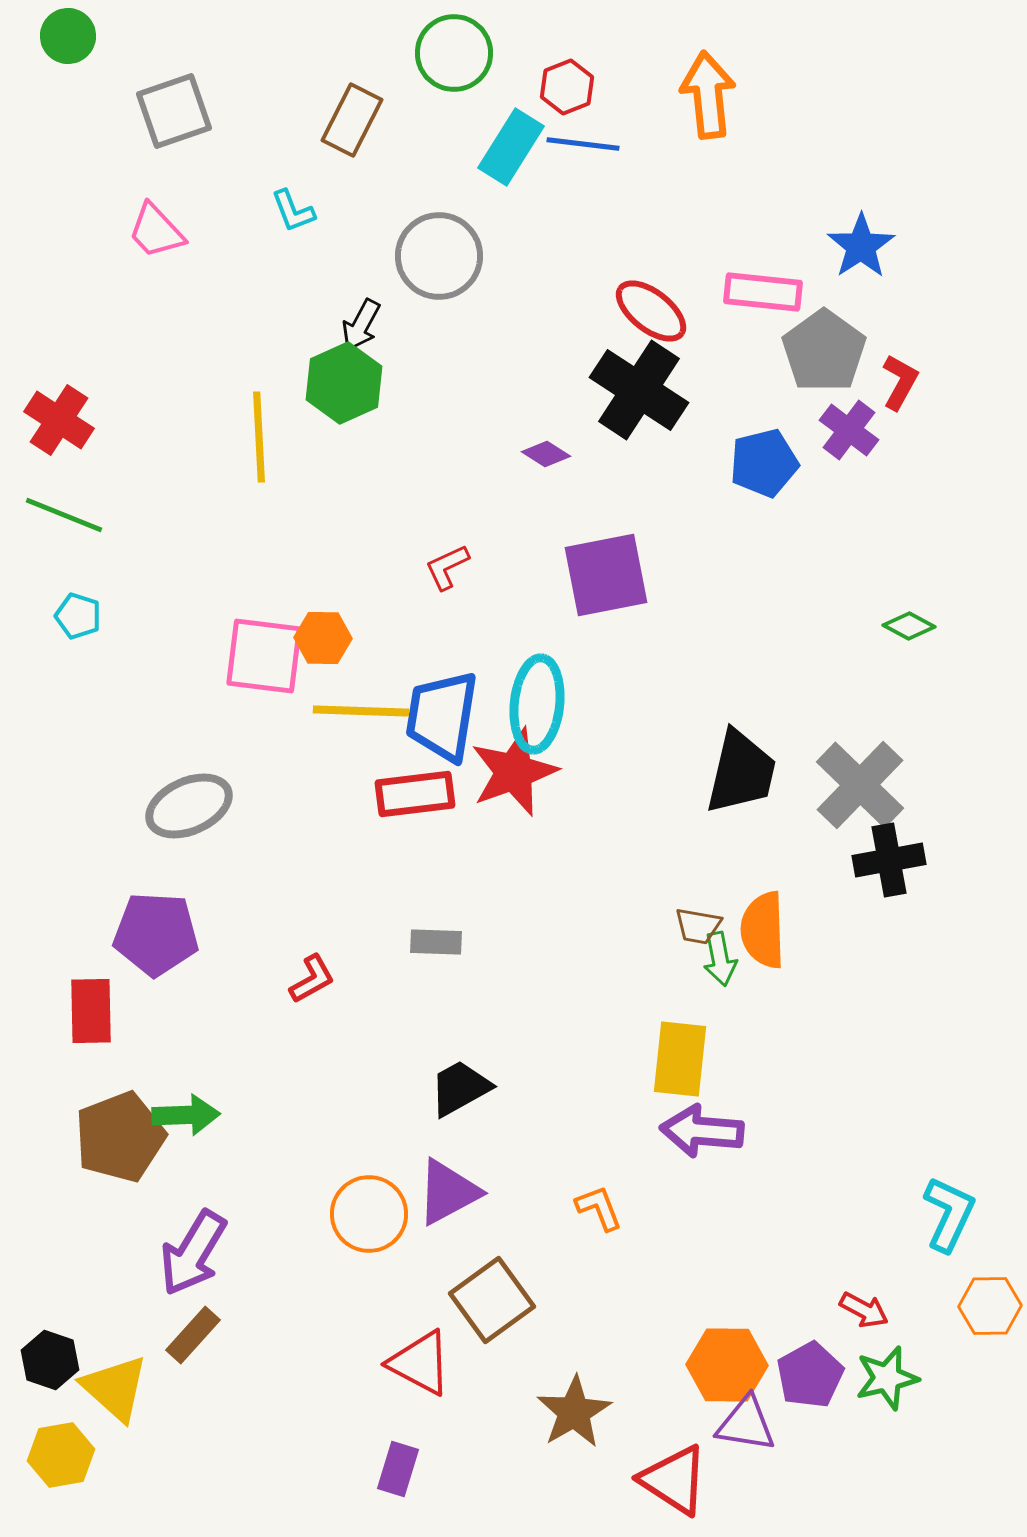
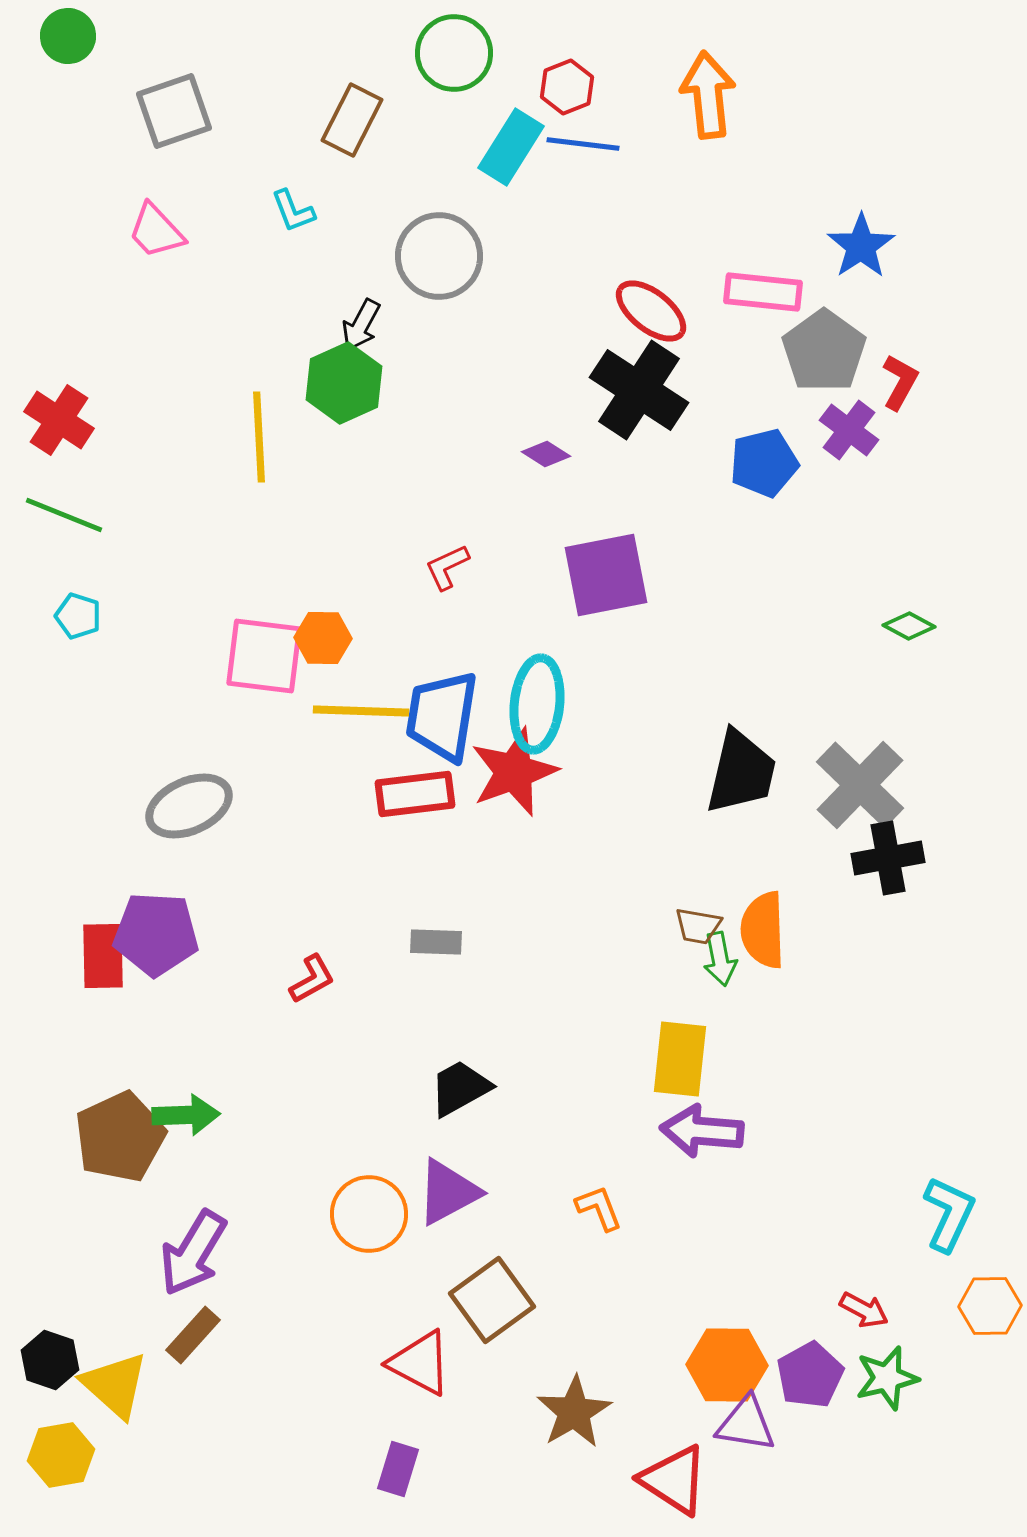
black cross at (889, 860): moved 1 px left, 2 px up
red rectangle at (91, 1011): moved 12 px right, 55 px up
brown pentagon at (120, 1137): rotated 4 degrees counterclockwise
yellow triangle at (115, 1388): moved 3 px up
